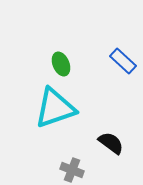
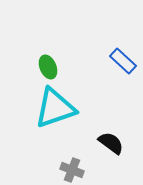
green ellipse: moved 13 px left, 3 px down
